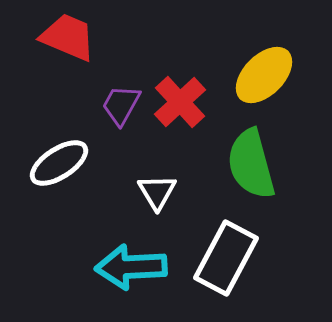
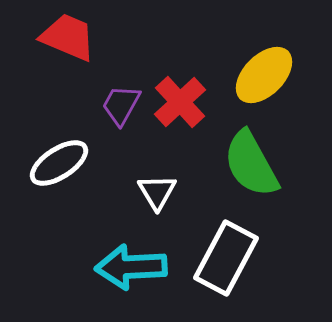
green semicircle: rotated 14 degrees counterclockwise
